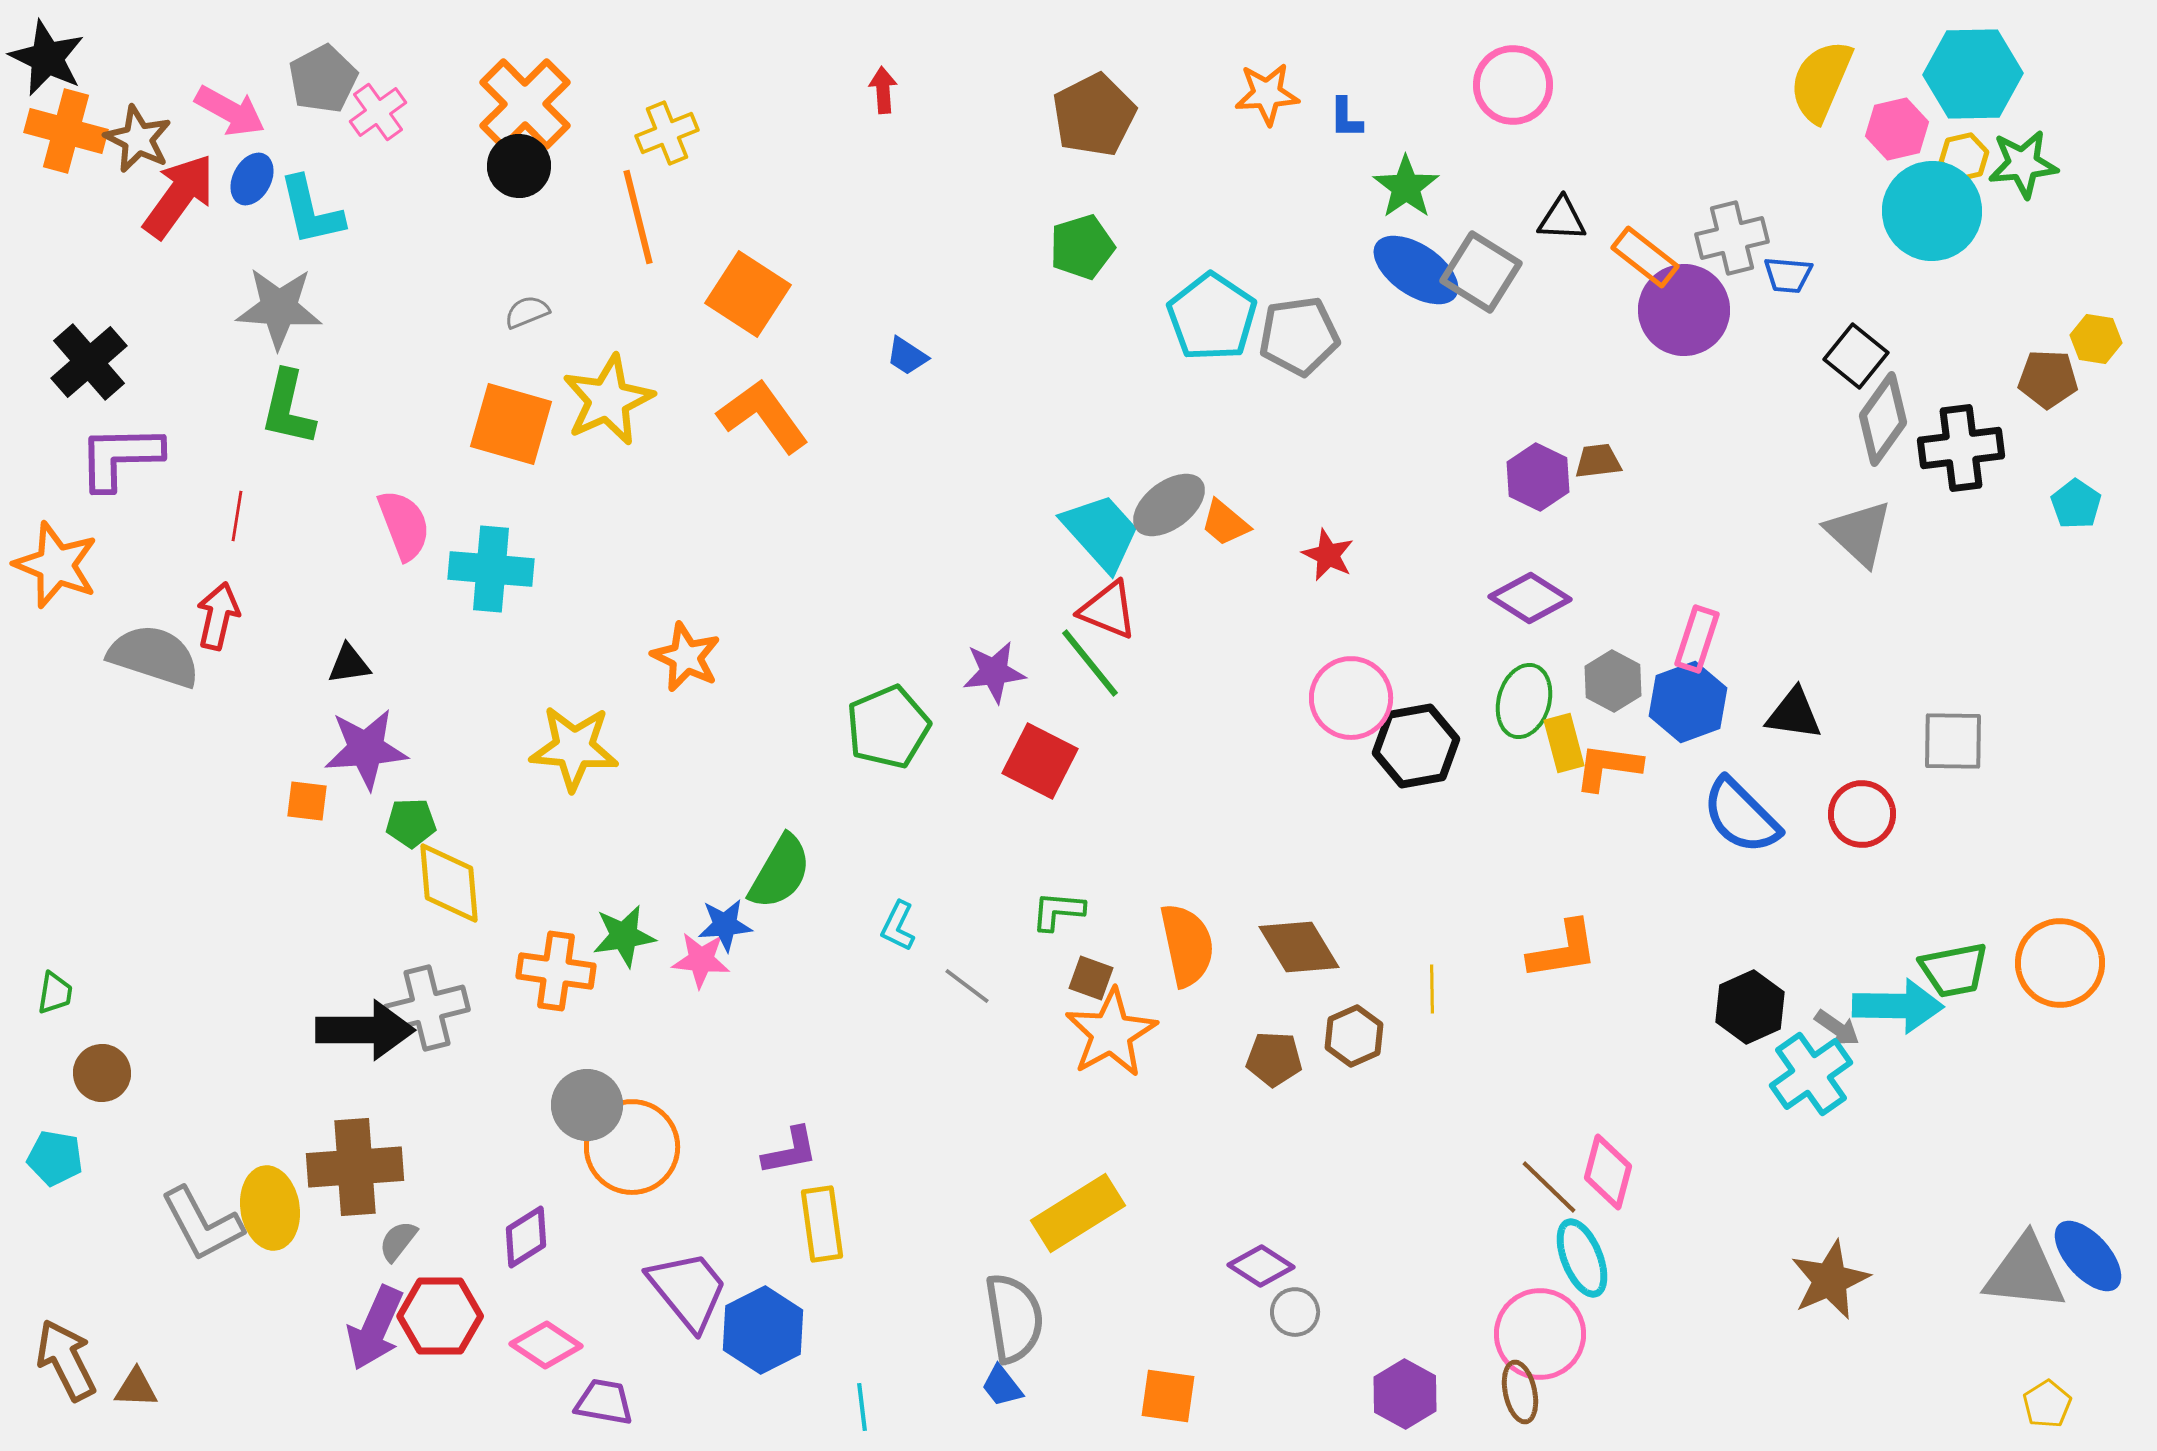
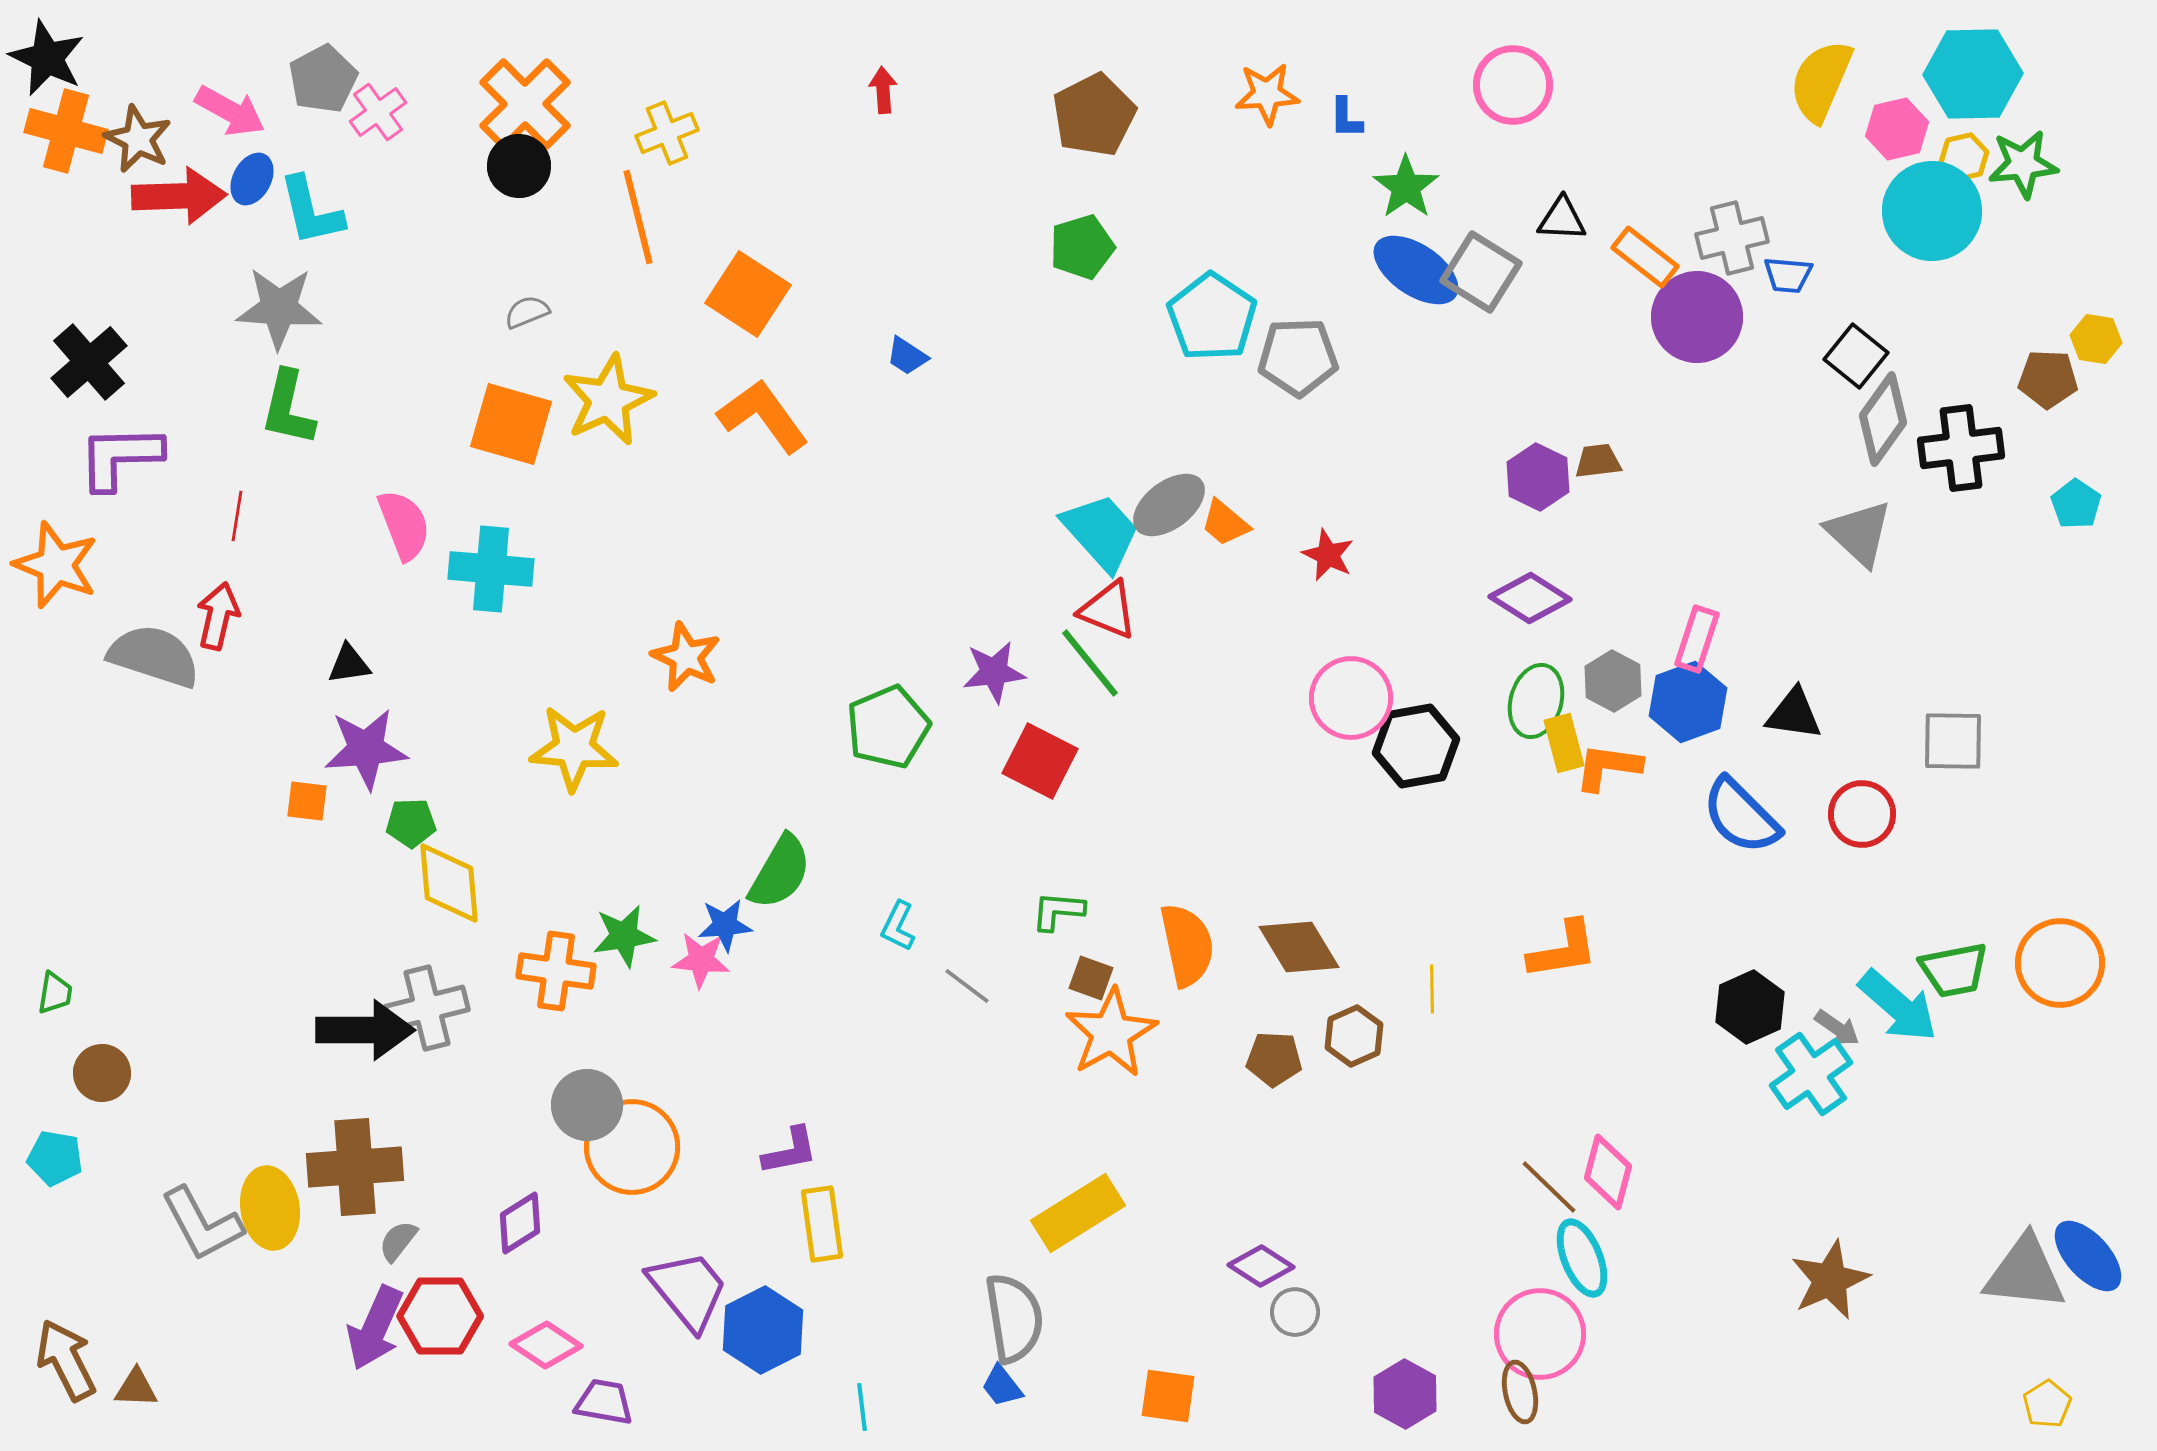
red arrow at (179, 196): rotated 52 degrees clockwise
purple circle at (1684, 310): moved 13 px right, 7 px down
gray pentagon at (1299, 336): moved 1 px left, 21 px down; rotated 6 degrees clockwise
green ellipse at (1524, 701): moved 12 px right
cyan arrow at (1898, 1006): rotated 40 degrees clockwise
purple diamond at (526, 1237): moved 6 px left, 14 px up
